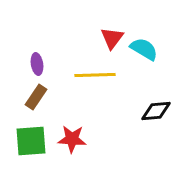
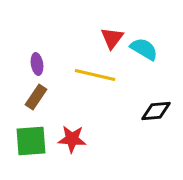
yellow line: rotated 15 degrees clockwise
